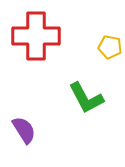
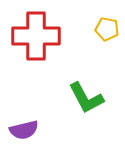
yellow pentagon: moved 3 px left, 18 px up
purple semicircle: rotated 108 degrees clockwise
